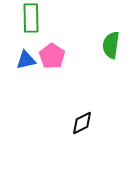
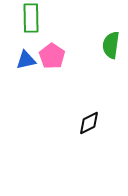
black diamond: moved 7 px right
